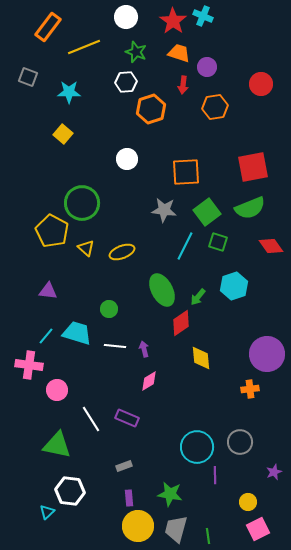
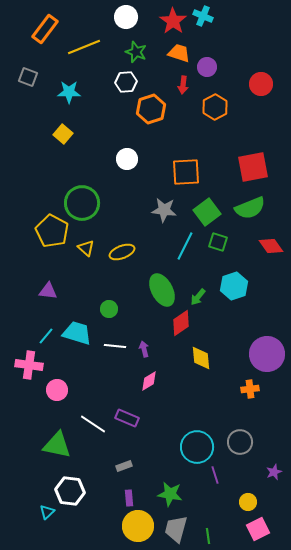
orange rectangle at (48, 27): moved 3 px left, 2 px down
orange hexagon at (215, 107): rotated 20 degrees counterclockwise
white line at (91, 419): moved 2 px right, 5 px down; rotated 24 degrees counterclockwise
purple line at (215, 475): rotated 18 degrees counterclockwise
